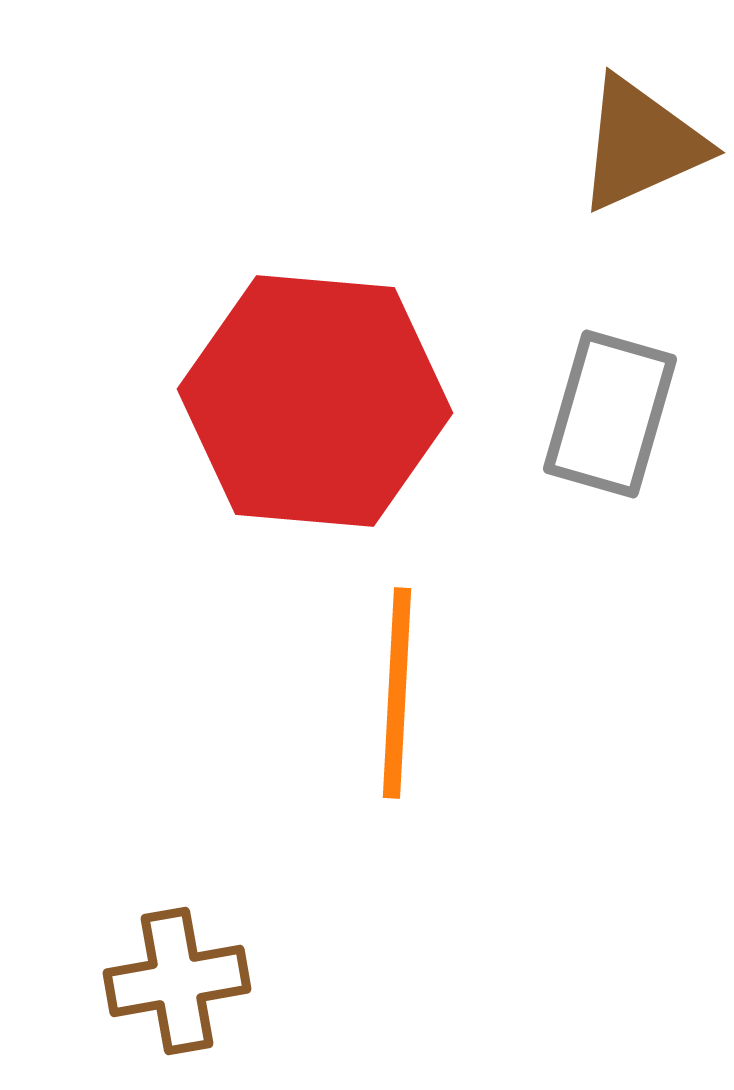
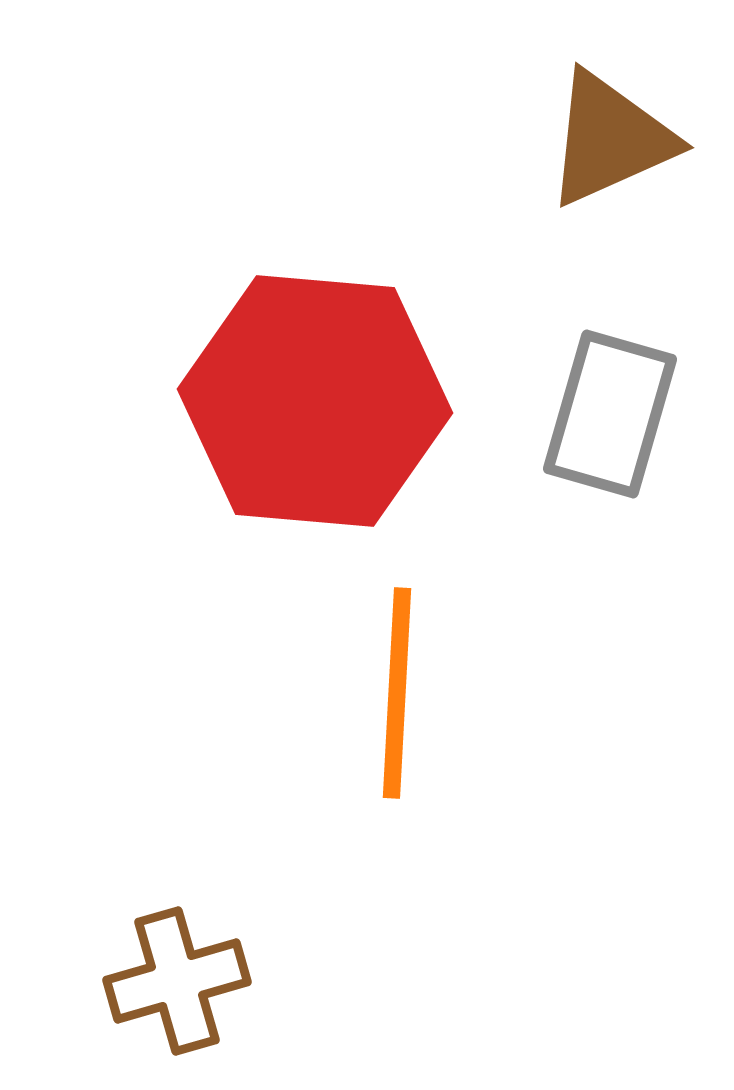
brown triangle: moved 31 px left, 5 px up
brown cross: rotated 6 degrees counterclockwise
